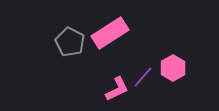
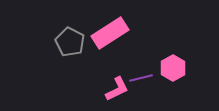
purple line: moved 2 px left, 1 px down; rotated 35 degrees clockwise
